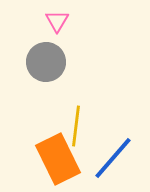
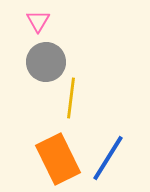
pink triangle: moved 19 px left
yellow line: moved 5 px left, 28 px up
blue line: moved 5 px left; rotated 9 degrees counterclockwise
